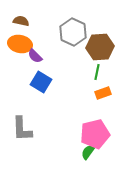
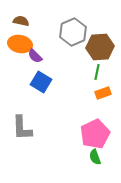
gray hexagon: rotated 12 degrees clockwise
gray L-shape: moved 1 px up
pink pentagon: rotated 12 degrees counterclockwise
green semicircle: moved 7 px right, 5 px down; rotated 56 degrees counterclockwise
